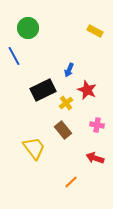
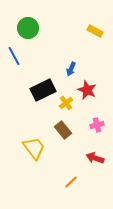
blue arrow: moved 2 px right, 1 px up
pink cross: rotated 24 degrees counterclockwise
